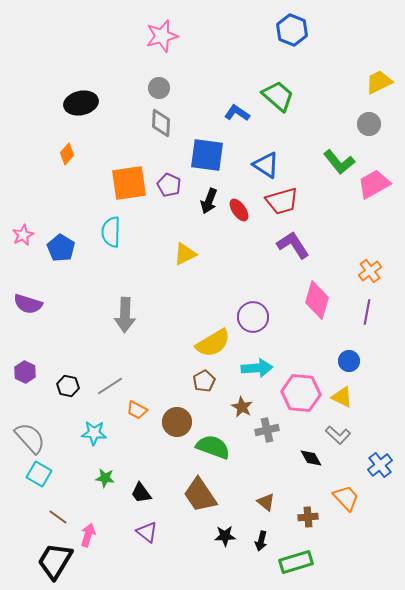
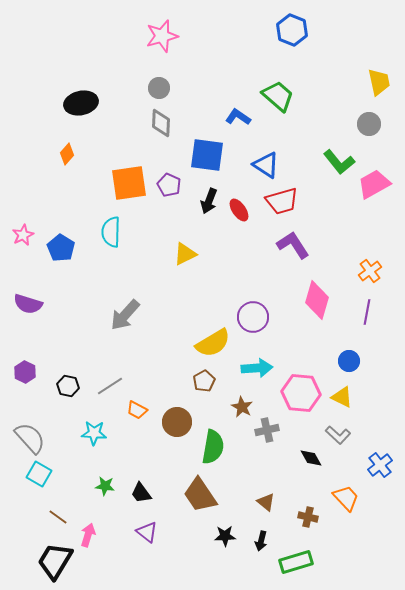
yellow trapezoid at (379, 82): rotated 104 degrees clockwise
blue L-shape at (237, 113): moved 1 px right, 4 px down
gray arrow at (125, 315): rotated 40 degrees clockwise
green semicircle at (213, 447): rotated 80 degrees clockwise
green star at (105, 478): moved 8 px down
brown cross at (308, 517): rotated 18 degrees clockwise
